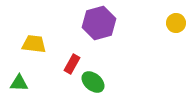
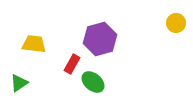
purple hexagon: moved 1 px right, 16 px down
green triangle: rotated 36 degrees counterclockwise
